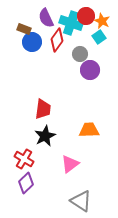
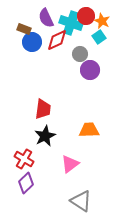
red diamond: rotated 30 degrees clockwise
